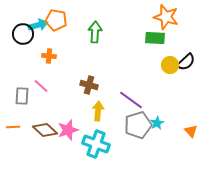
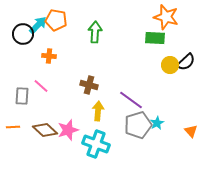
cyan arrow: rotated 30 degrees counterclockwise
